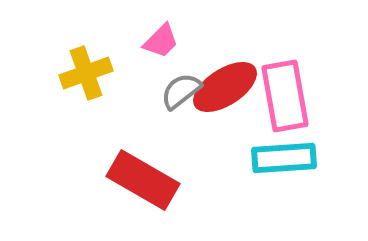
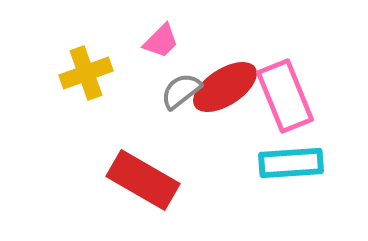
pink rectangle: rotated 12 degrees counterclockwise
cyan rectangle: moved 7 px right, 5 px down
